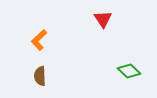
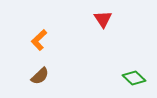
green diamond: moved 5 px right, 7 px down
brown semicircle: rotated 132 degrees counterclockwise
